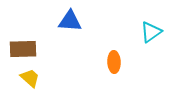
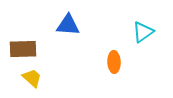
blue triangle: moved 2 px left, 4 px down
cyan triangle: moved 8 px left
yellow trapezoid: moved 2 px right
